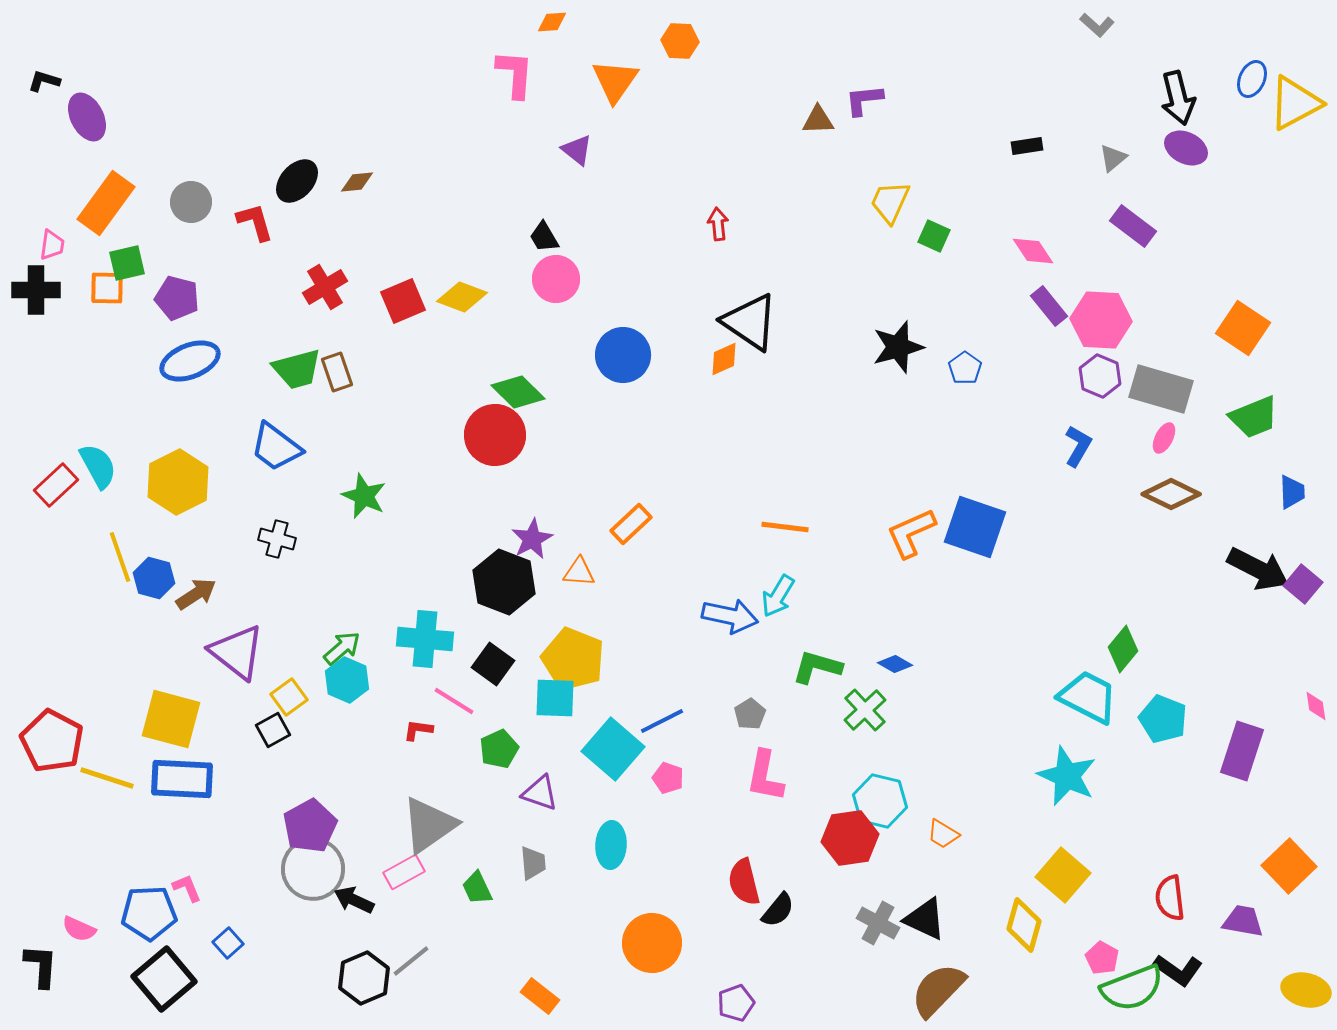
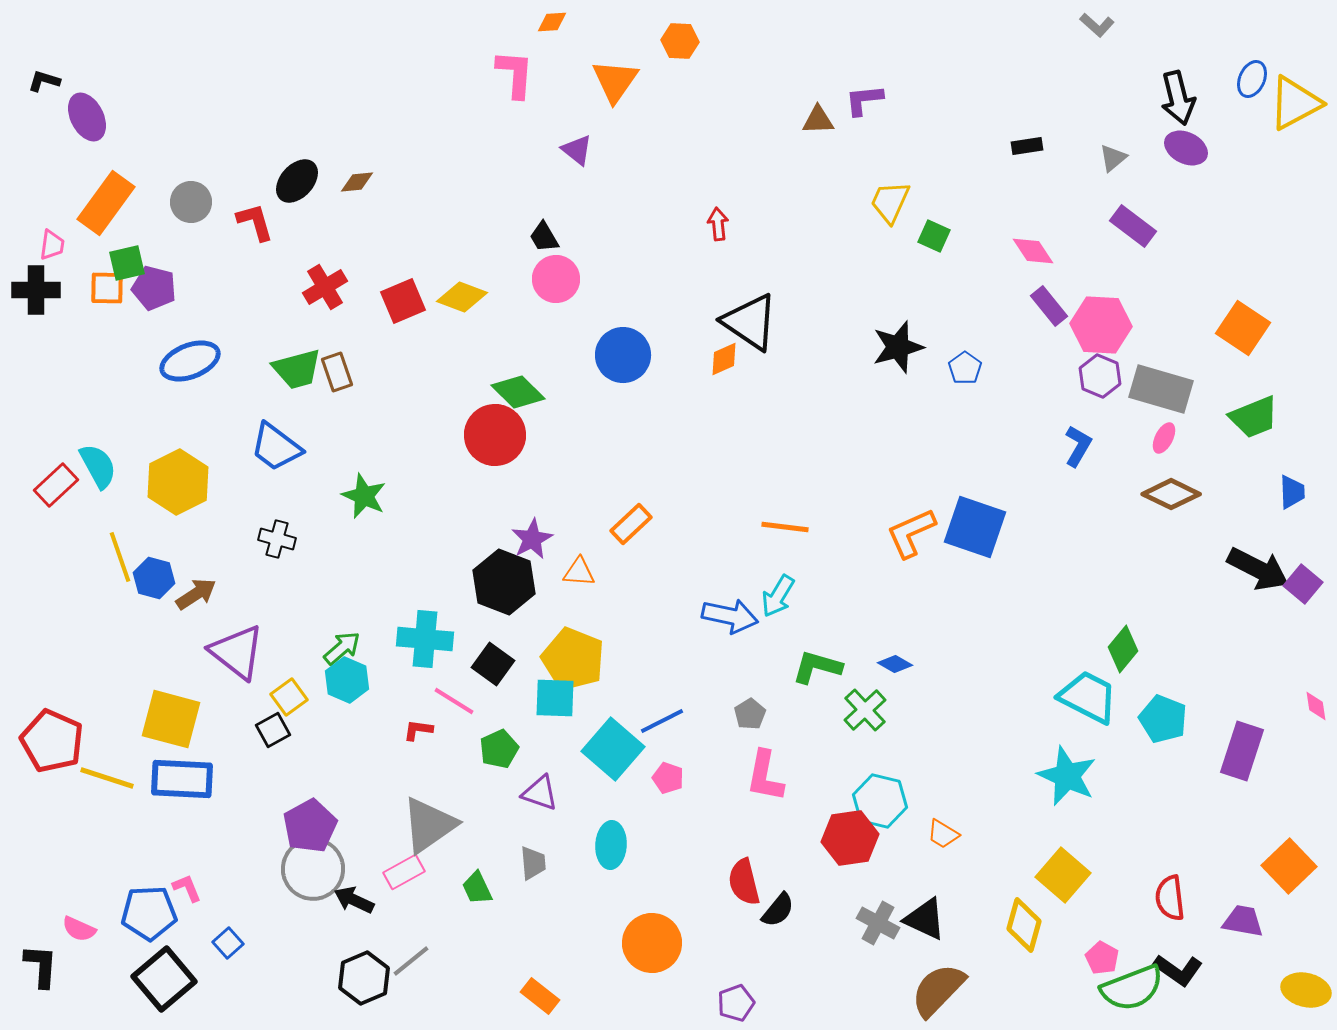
purple pentagon at (177, 298): moved 23 px left, 10 px up
pink hexagon at (1101, 320): moved 5 px down
red pentagon at (52, 741): rotated 4 degrees counterclockwise
